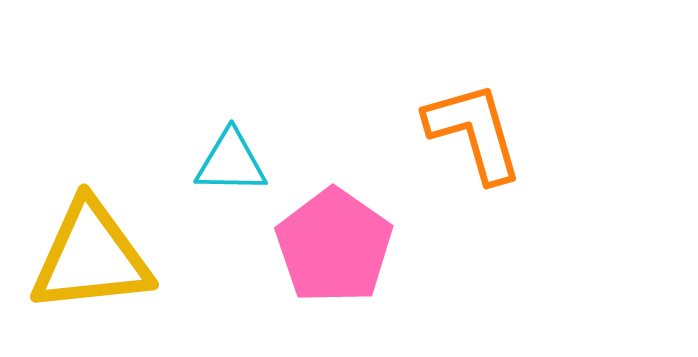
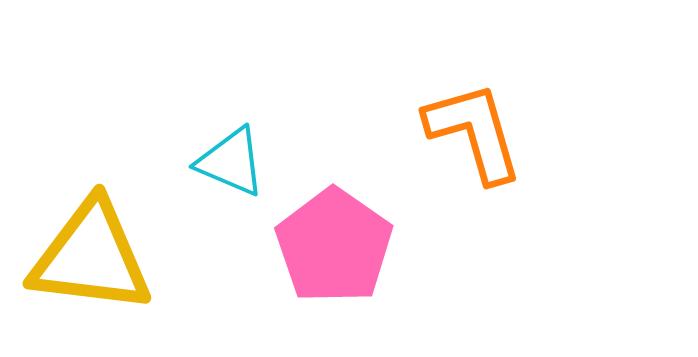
cyan triangle: rotated 22 degrees clockwise
yellow triangle: rotated 13 degrees clockwise
